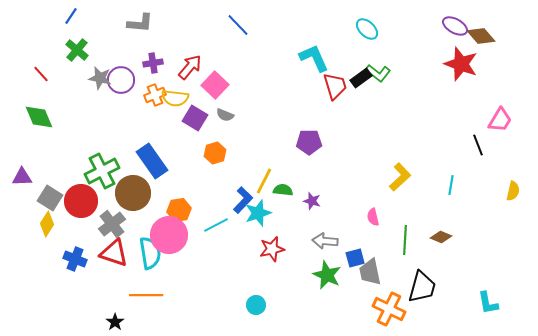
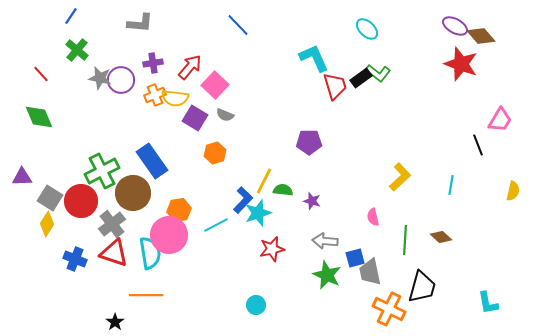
brown diamond at (441, 237): rotated 20 degrees clockwise
